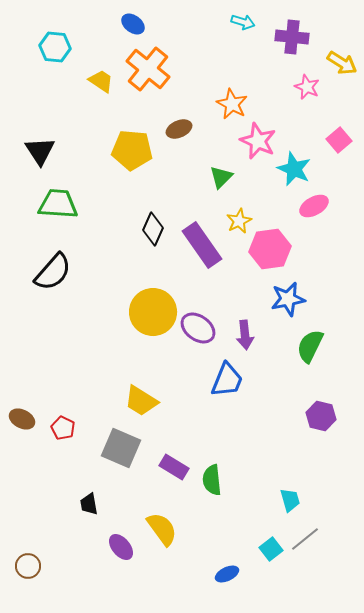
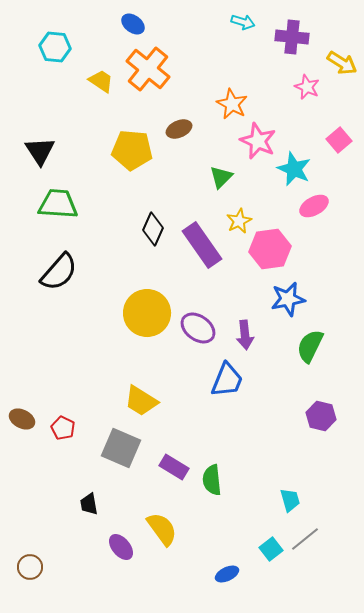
black semicircle at (53, 272): moved 6 px right
yellow circle at (153, 312): moved 6 px left, 1 px down
brown circle at (28, 566): moved 2 px right, 1 px down
